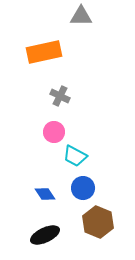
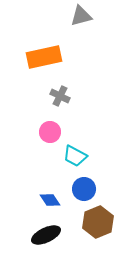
gray triangle: rotated 15 degrees counterclockwise
orange rectangle: moved 5 px down
pink circle: moved 4 px left
blue circle: moved 1 px right, 1 px down
blue diamond: moved 5 px right, 6 px down
brown hexagon: rotated 16 degrees clockwise
black ellipse: moved 1 px right
